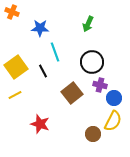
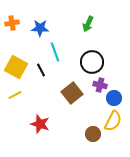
orange cross: moved 11 px down; rotated 32 degrees counterclockwise
yellow square: rotated 25 degrees counterclockwise
black line: moved 2 px left, 1 px up
